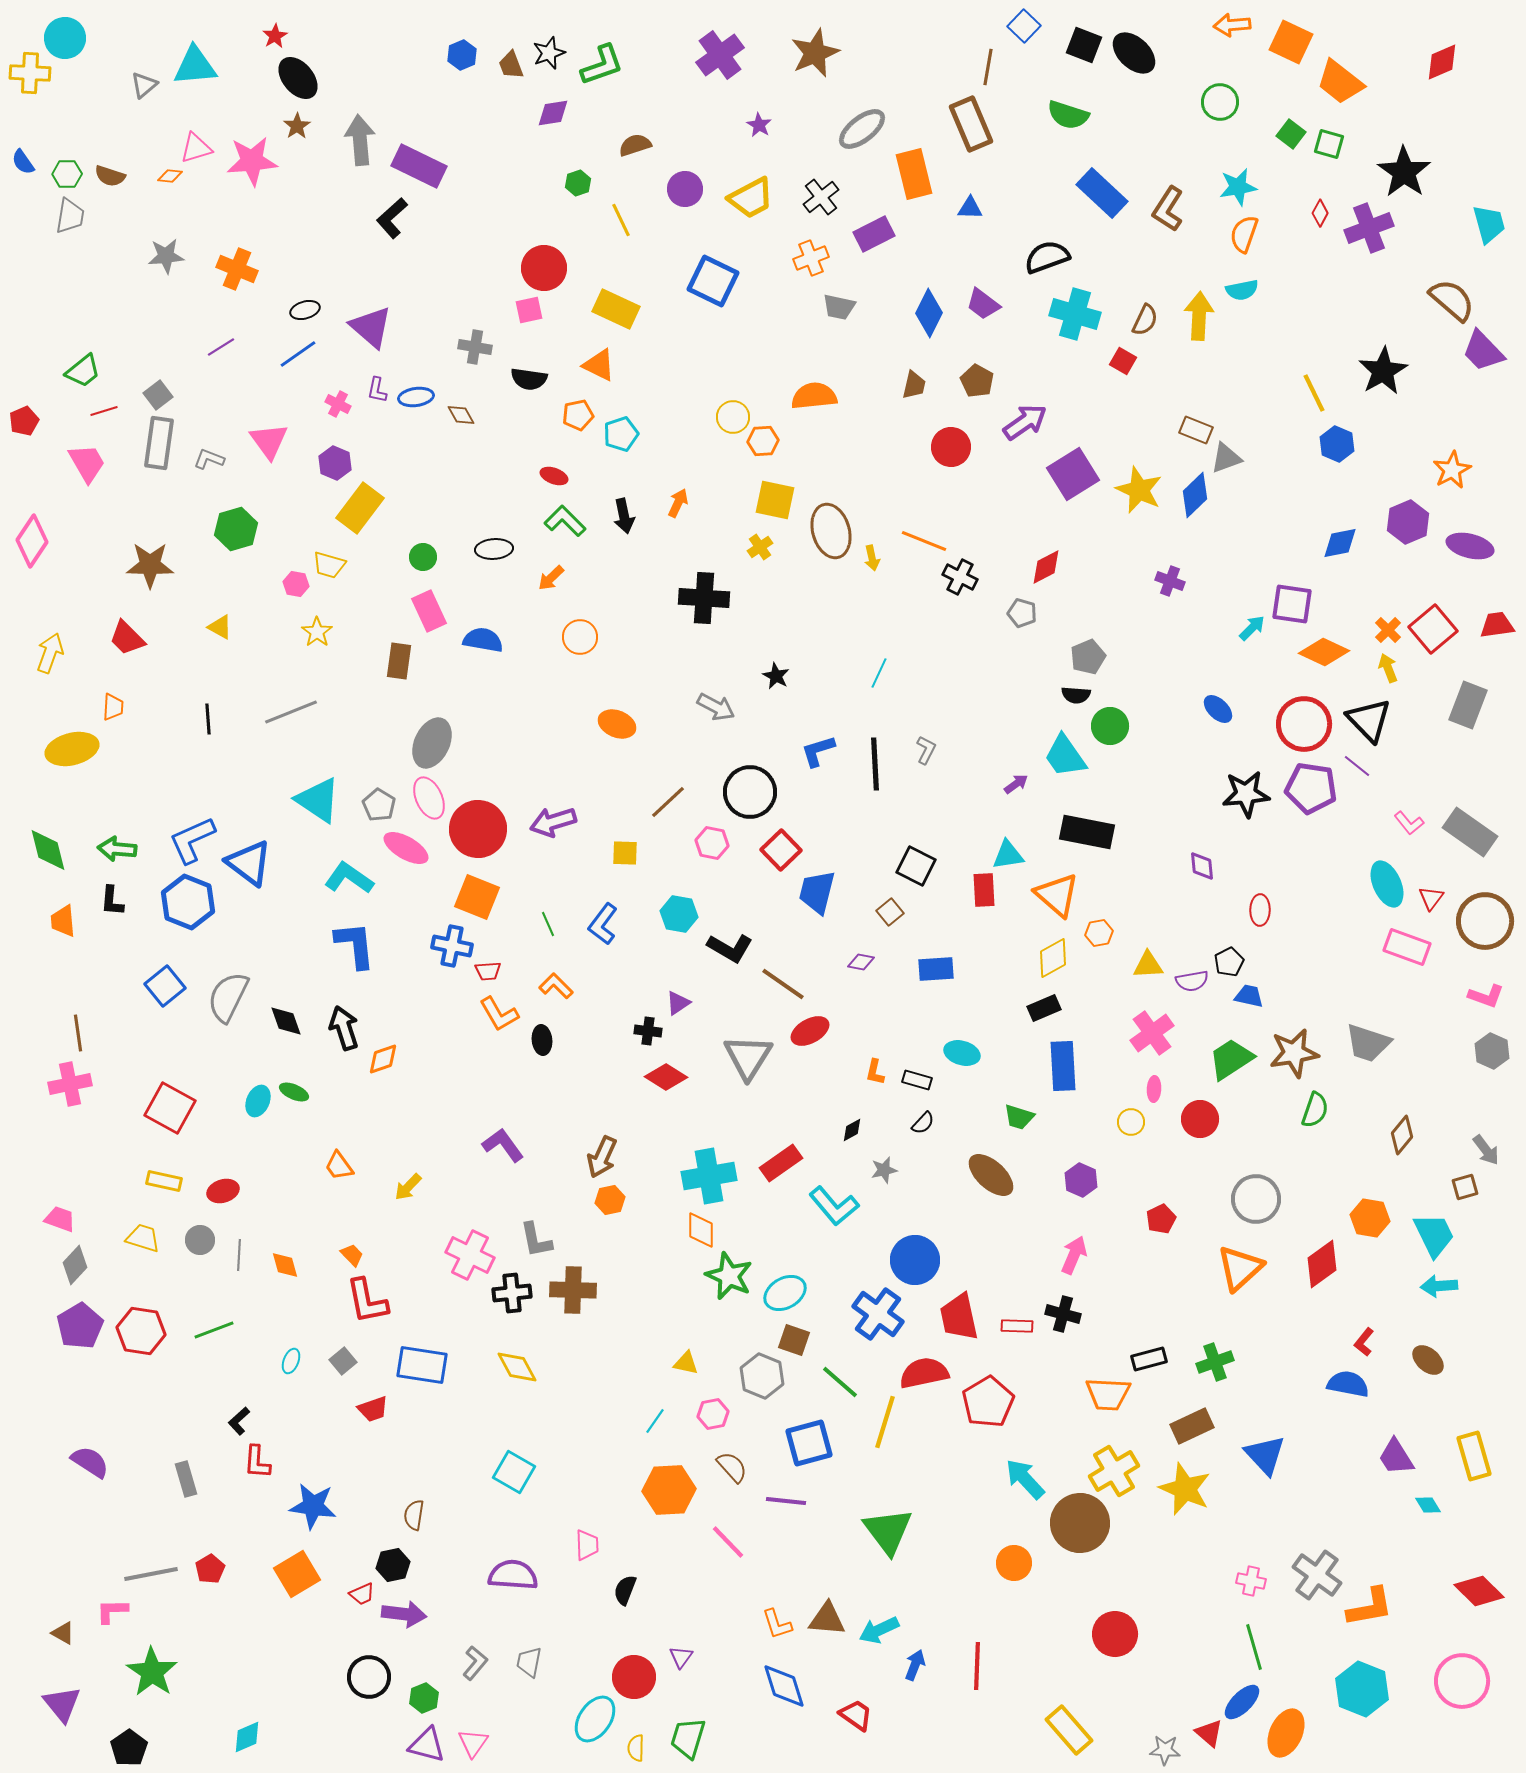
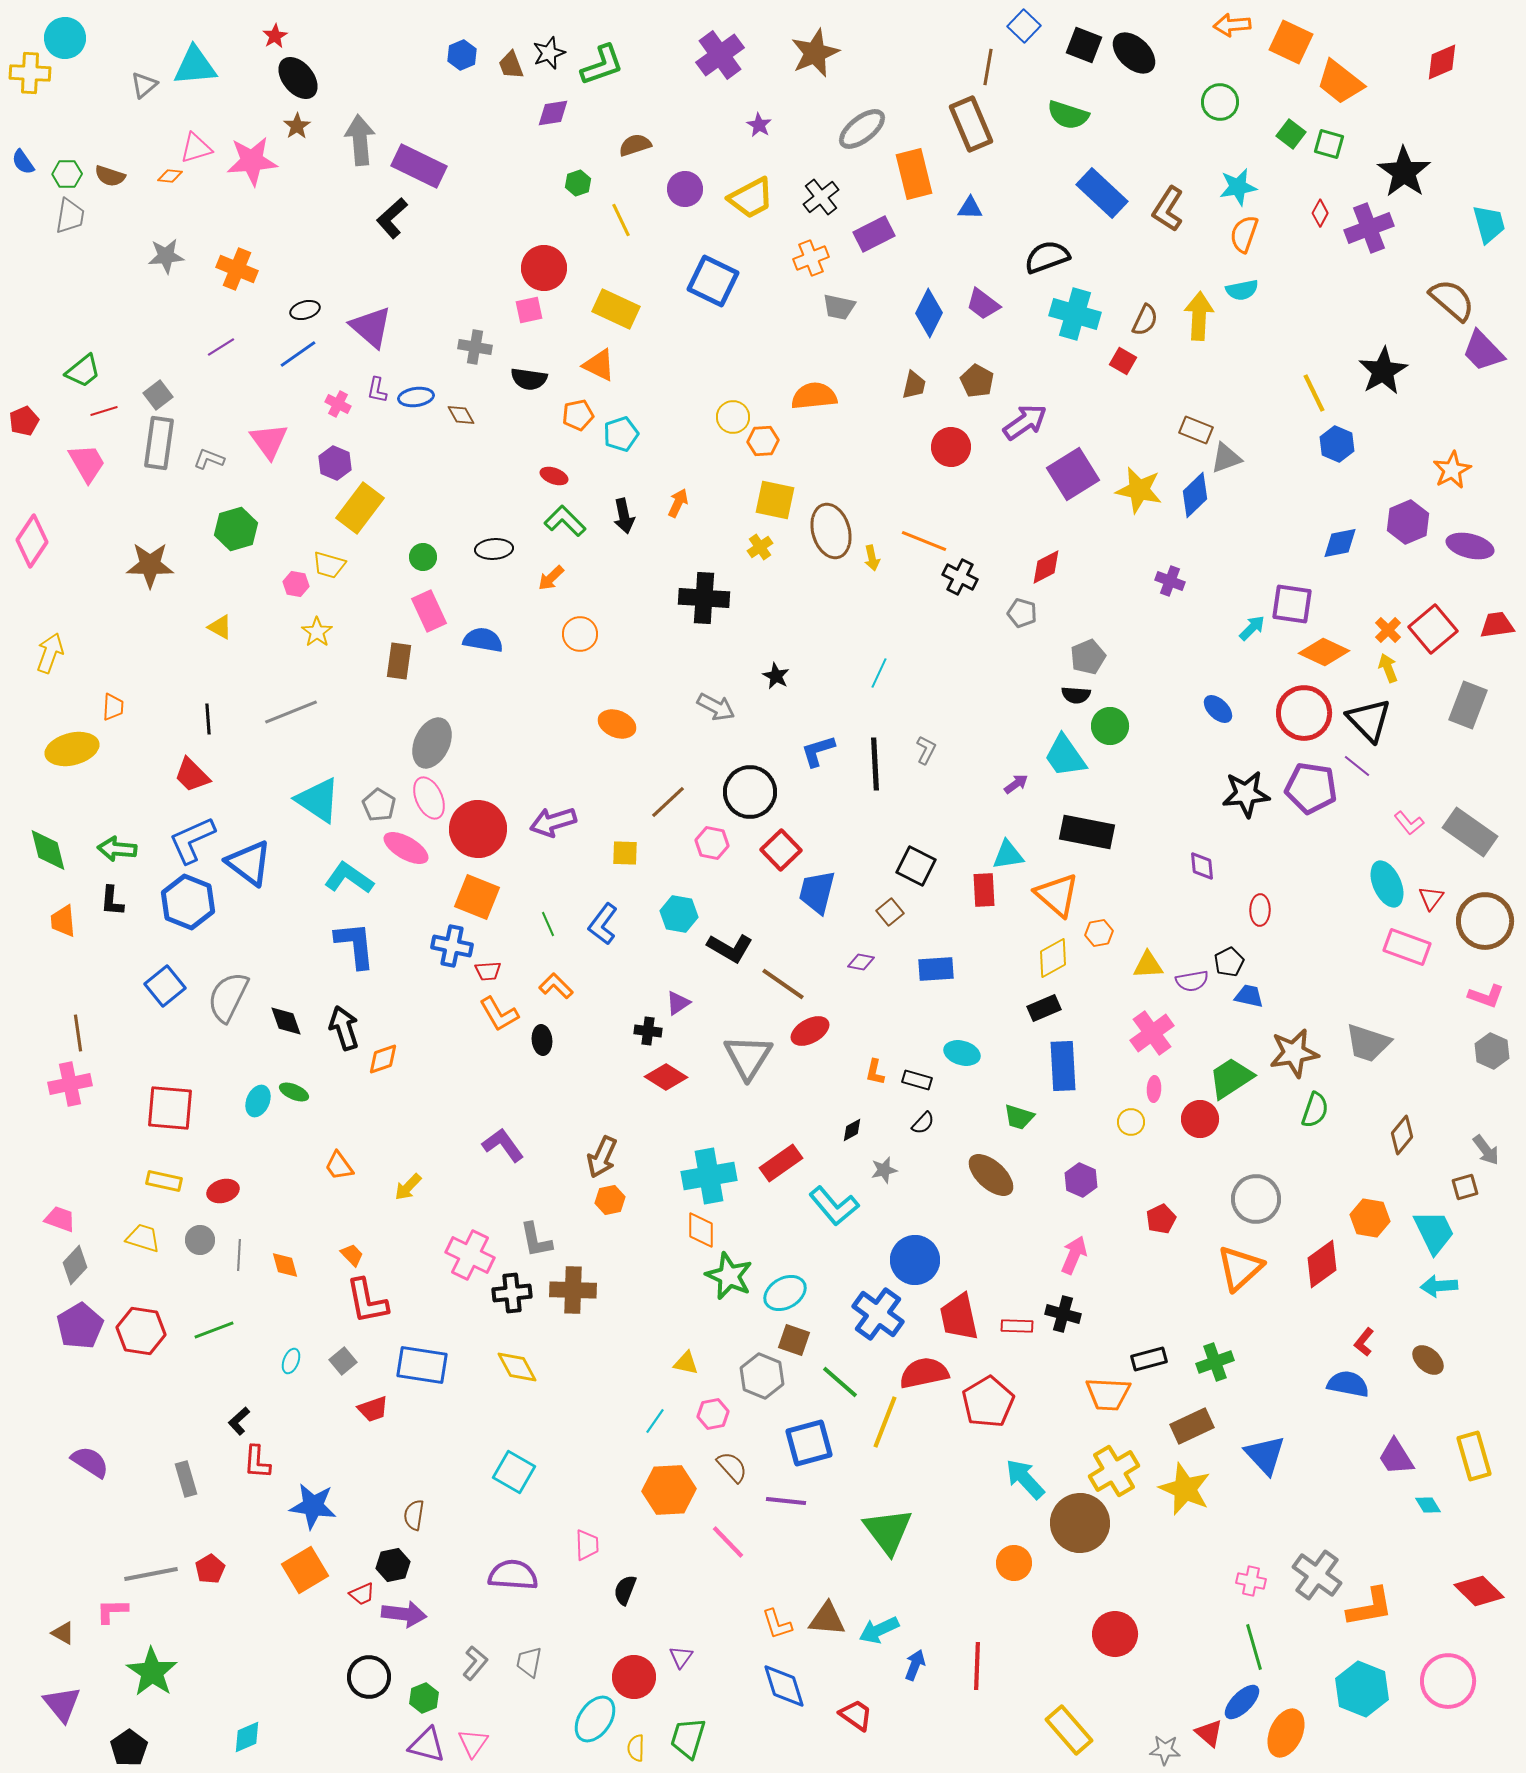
yellow star at (1139, 490): rotated 12 degrees counterclockwise
orange circle at (580, 637): moved 3 px up
red trapezoid at (127, 638): moved 65 px right, 137 px down
red circle at (1304, 724): moved 11 px up
green trapezoid at (1231, 1059): moved 19 px down
red square at (170, 1108): rotated 24 degrees counterclockwise
cyan trapezoid at (1434, 1235): moved 3 px up
yellow line at (885, 1422): rotated 4 degrees clockwise
orange square at (297, 1574): moved 8 px right, 4 px up
pink circle at (1462, 1681): moved 14 px left
